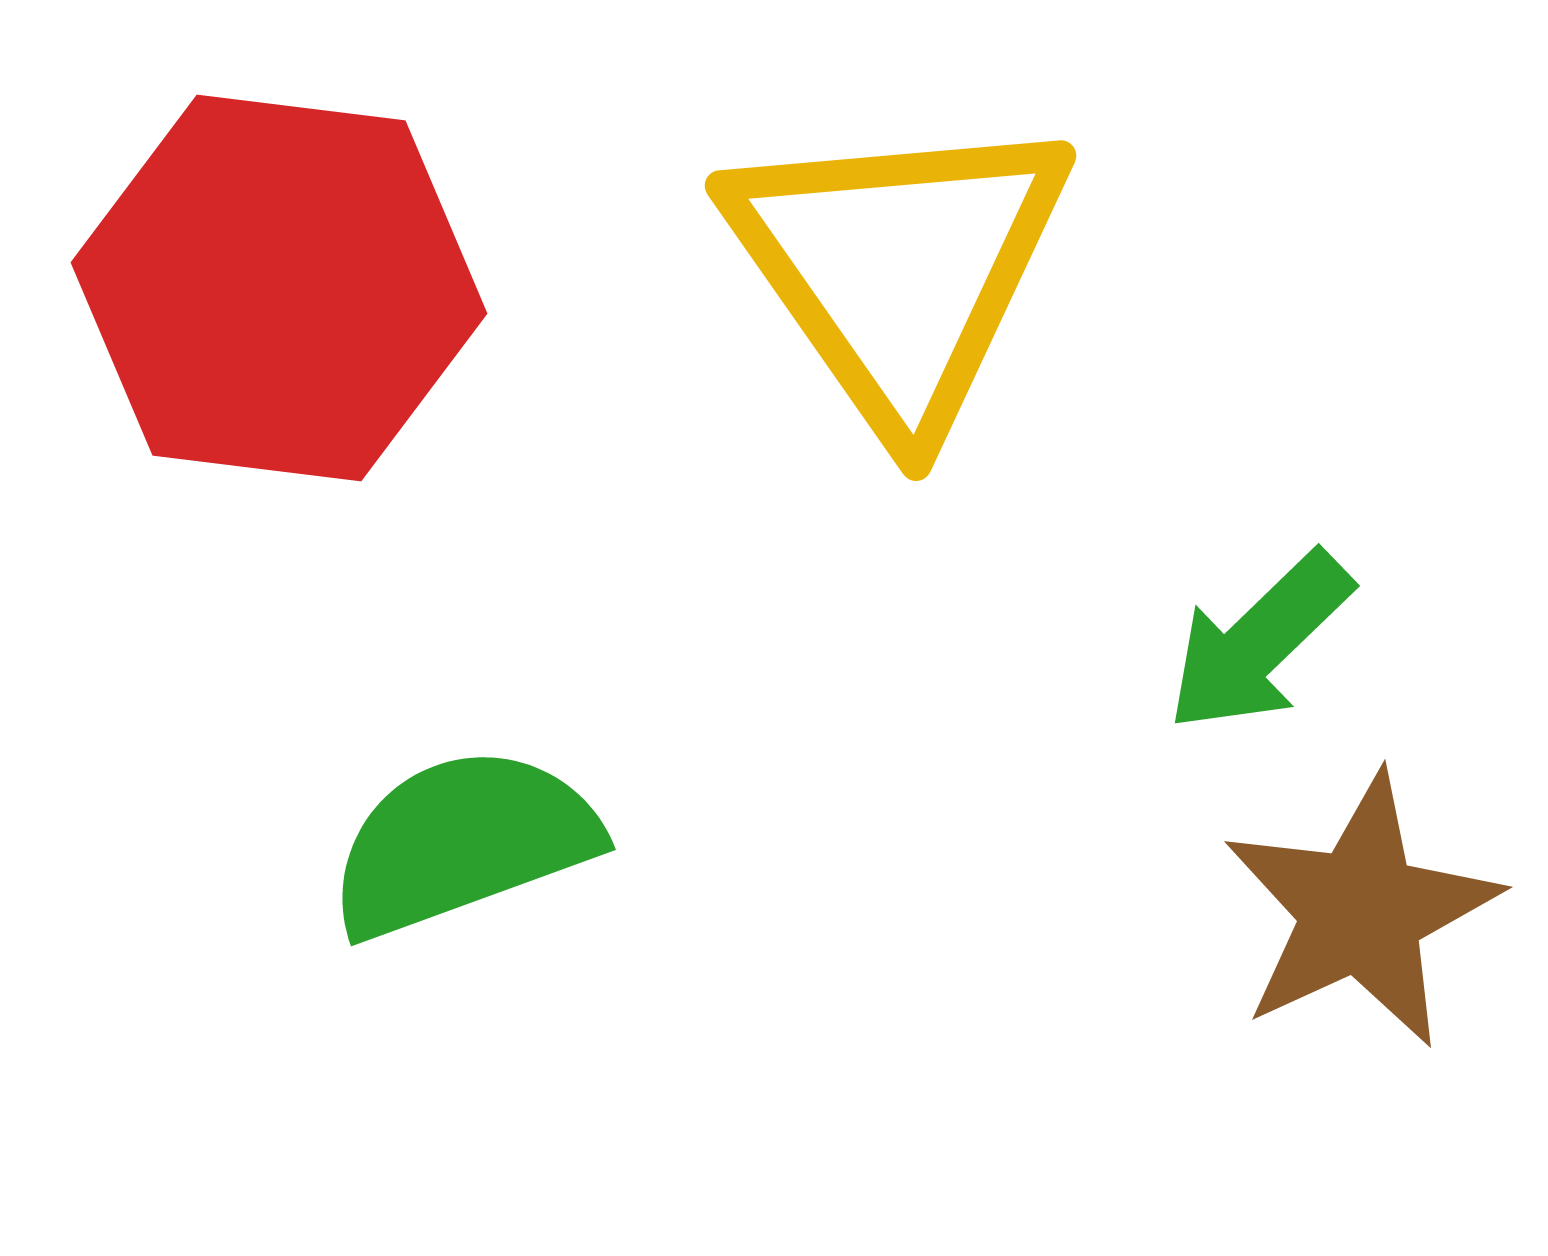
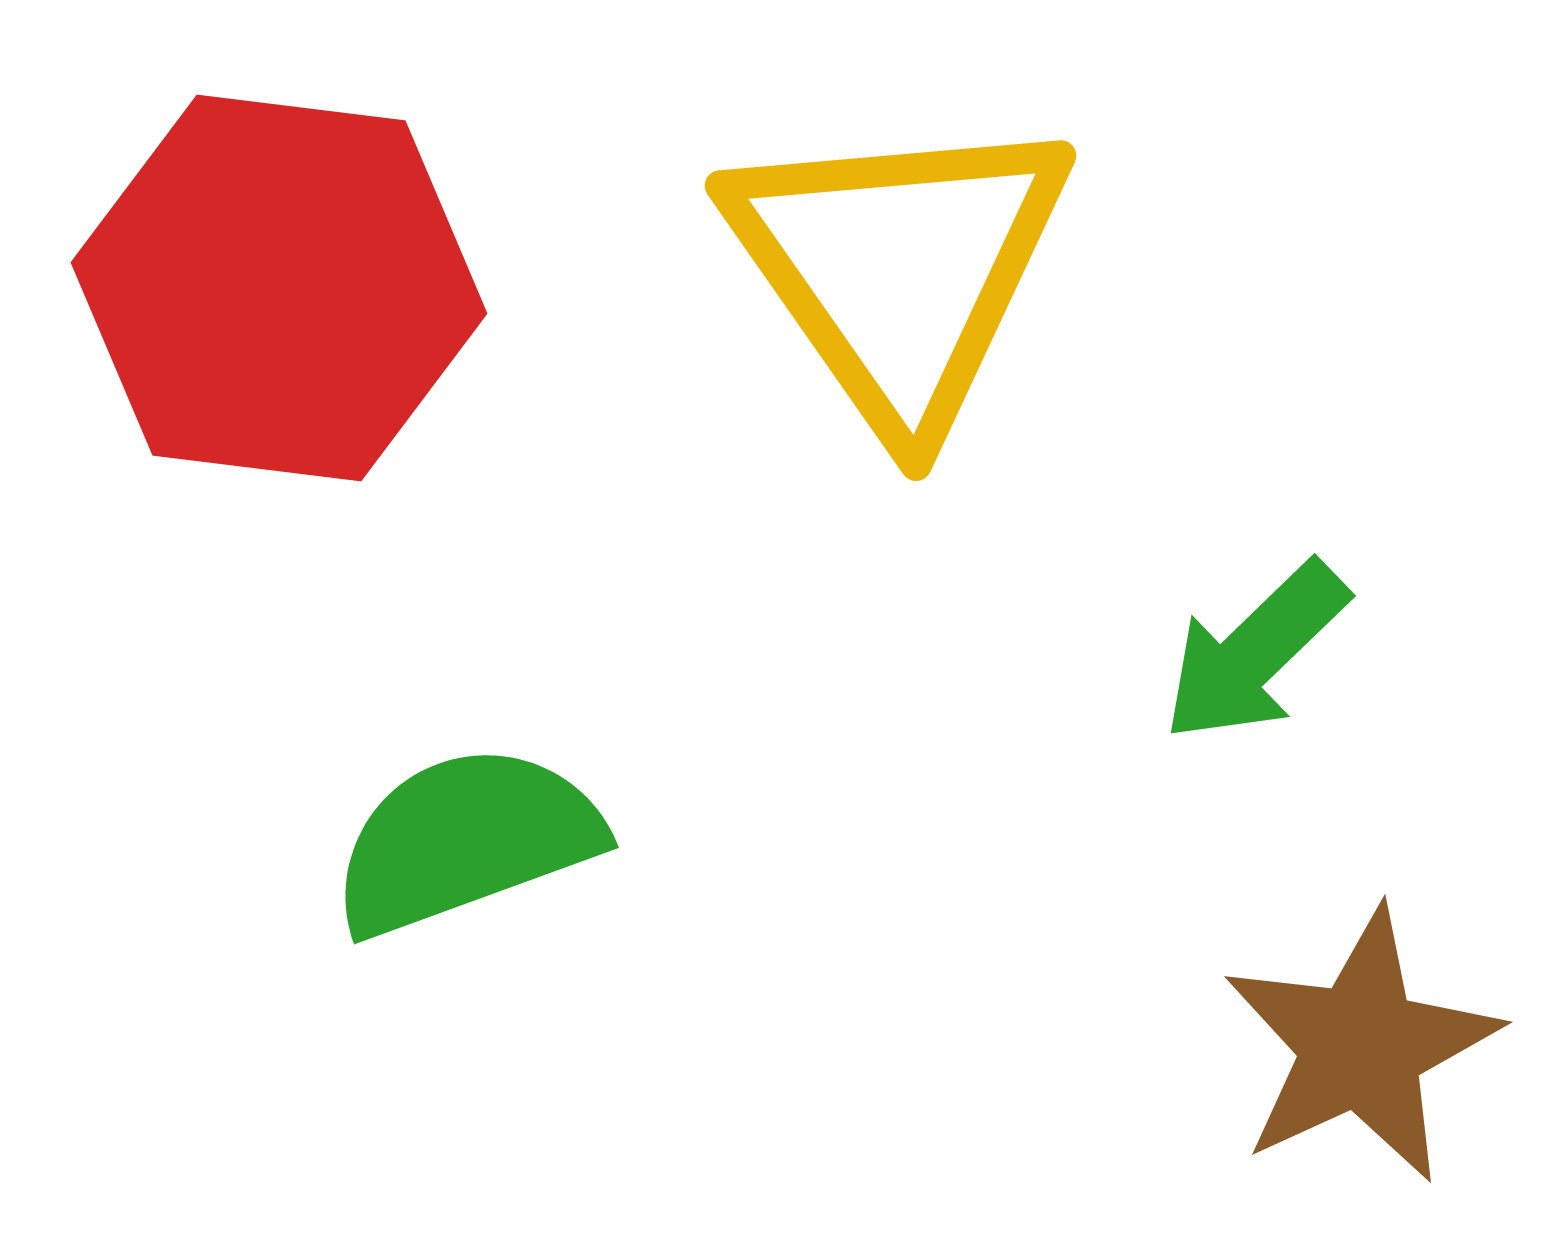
green arrow: moved 4 px left, 10 px down
green semicircle: moved 3 px right, 2 px up
brown star: moved 135 px down
